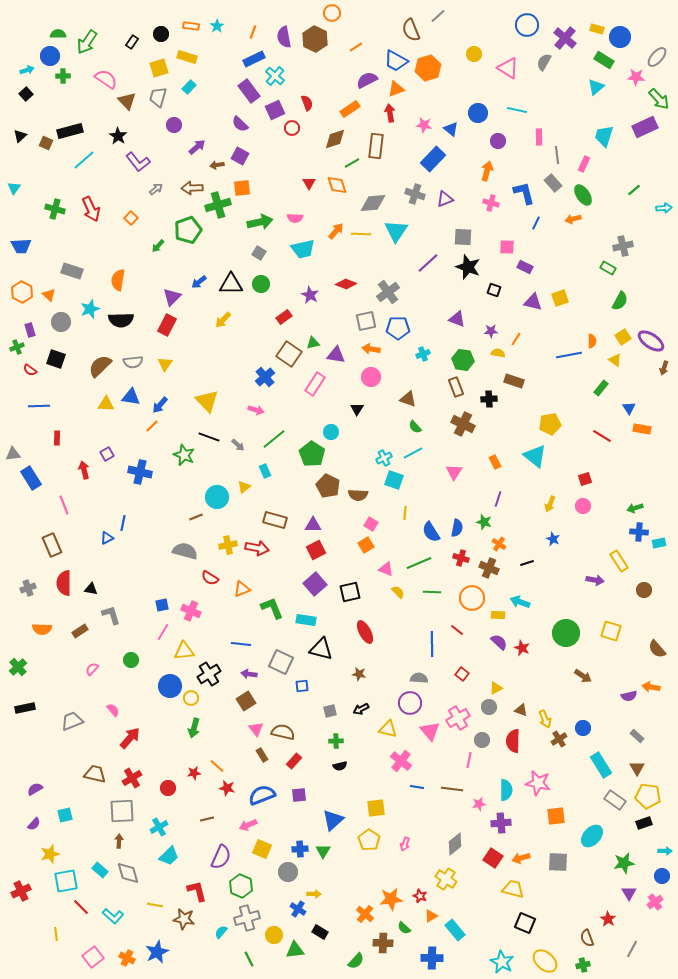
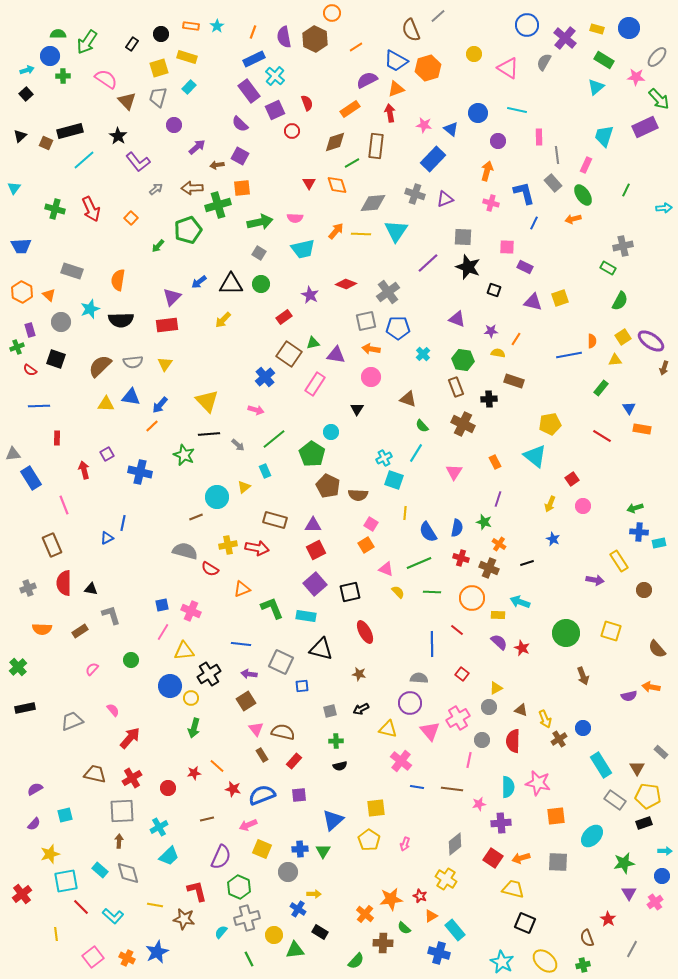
blue circle at (620, 37): moved 9 px right, 9 px up
black rectangle at (132, 42): moved 2 px down
red circle at (292, 128): moved 3 px down
brown diamond at (335, 139): moved 3 px down
pink rectangle at (584, 164): moved 2 px right, 1 px down
green line at (634, 190): moved 8 px left; rotated 24 degrees counterclockwise
blue line at (536, 223): moved 2 px left
red rectangle at (167, 325): rotated 55 degrees clockwise
cyan cross at (423, 354): rotated 24 degrees counterclockwise
yellow triangle at (615, 360): rotated 40 degrees counterclockwise
green semicircle at (415, 427): moved 7 px right, 1 px up
black line at (209, 437): moved 3 px up; rotated 25 degrees counterclockwise
cyan line at (413, 453): moved 3 px right; rotated 30 degrees counterclockwise
red square at (585, 479): moved 13 px left; rotated 16 degrees counterclockwise
blue semicircle at (431, 532): moved 3 px left
red semicircle at (210, 578): moved 9 px up
cyan rectangle at (306, 620): moved 4 px up
brown arrow at (583, 676): rotated 36 degrees clockwise
gray rectangle at (637, 736): moved 24 px right, 16 px down
red star at (227, 788): moved 6 px right, 1 px down
cyan semicircle at (506, 790): moved 2 px right, 3 px up
green hexagon at (241, 886): moved 2 px left, 1 px down
red cross at (21, 891): moved 1 px right, 3 px down; rotated 12 degrees counterclockwise
blue cross at (432, 958): moved 7 px right, 5 px up; rotated 15 degrees clockwise
